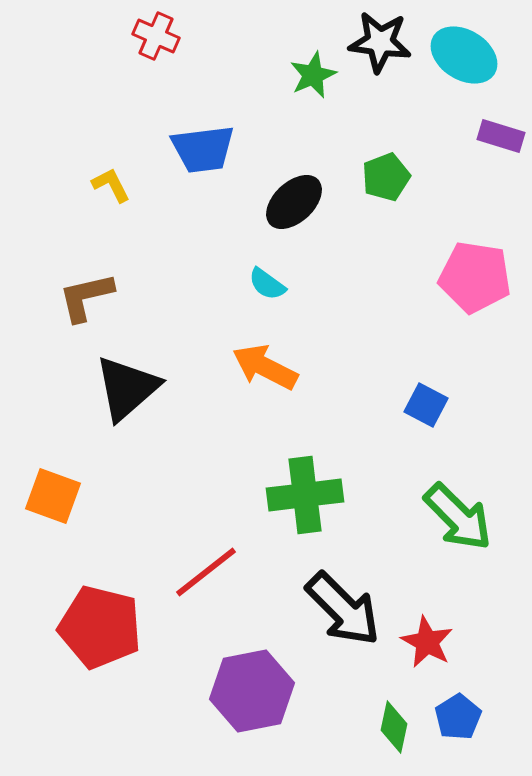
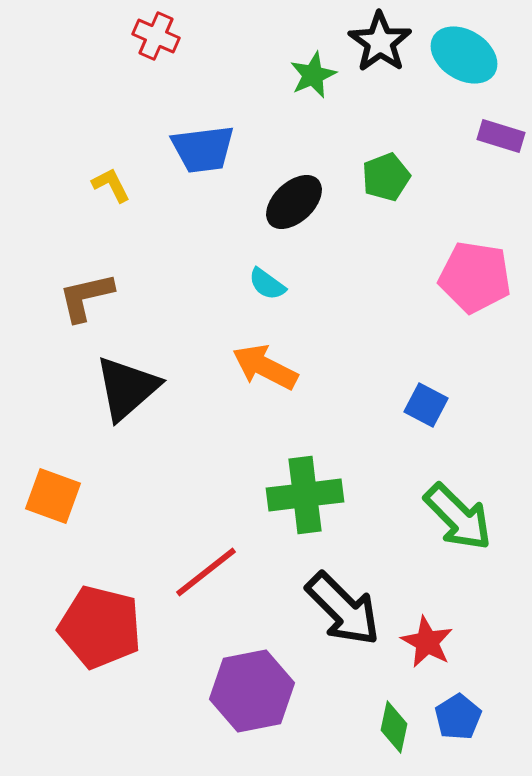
black star: rotated 28 degrees clockwise
